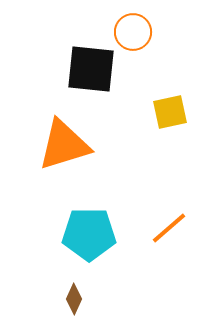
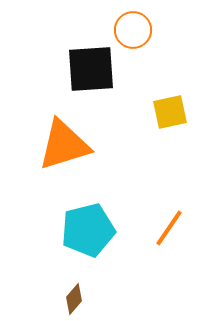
orange circle: moved 2 px up
black square: rotated 10 degrees counterclockwise
orange line: rotated 15 degrees counterclockwise
cyan pentagon: moved 1 px left, 4 px up; rotated 14 degrees counterclockwise
brown diamond: rotated 16 degrees clockwise
